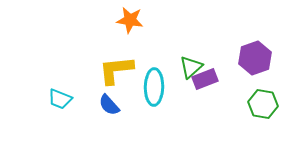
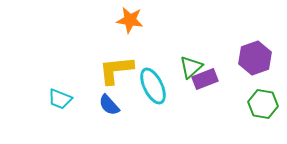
cyan ellipse: moved 1 px left, 1 px up; rotated 27 degrees counterclockwise
